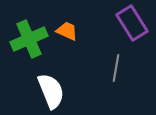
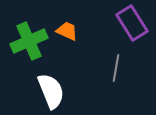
green cross: moved 2 px down
